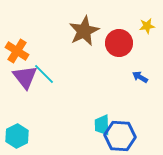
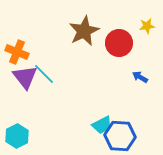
orange cross: moved 1 px down; rotated 10 degrees counterclockwise
cyan trapezoid: rotated 115 degrees counterclockwise
